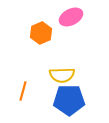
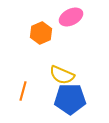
yellow semicircle: rotated 25 degrees clockwise
blue pentagon: moved 1 px right, 1 px up
